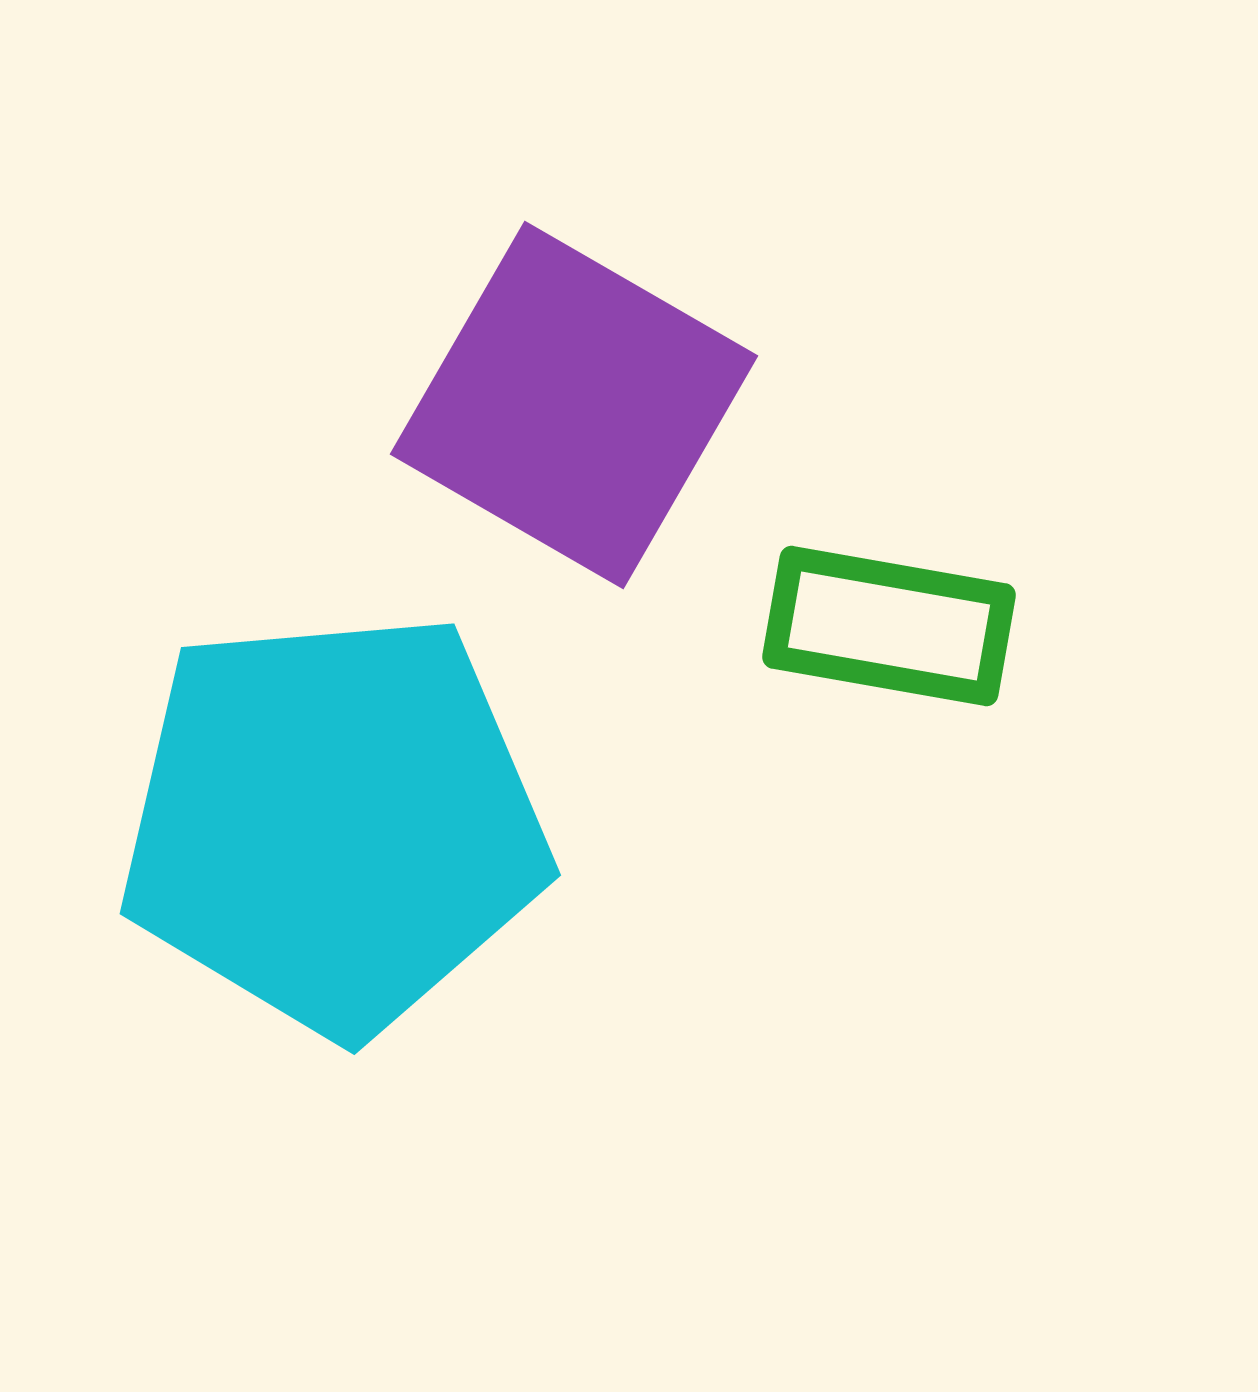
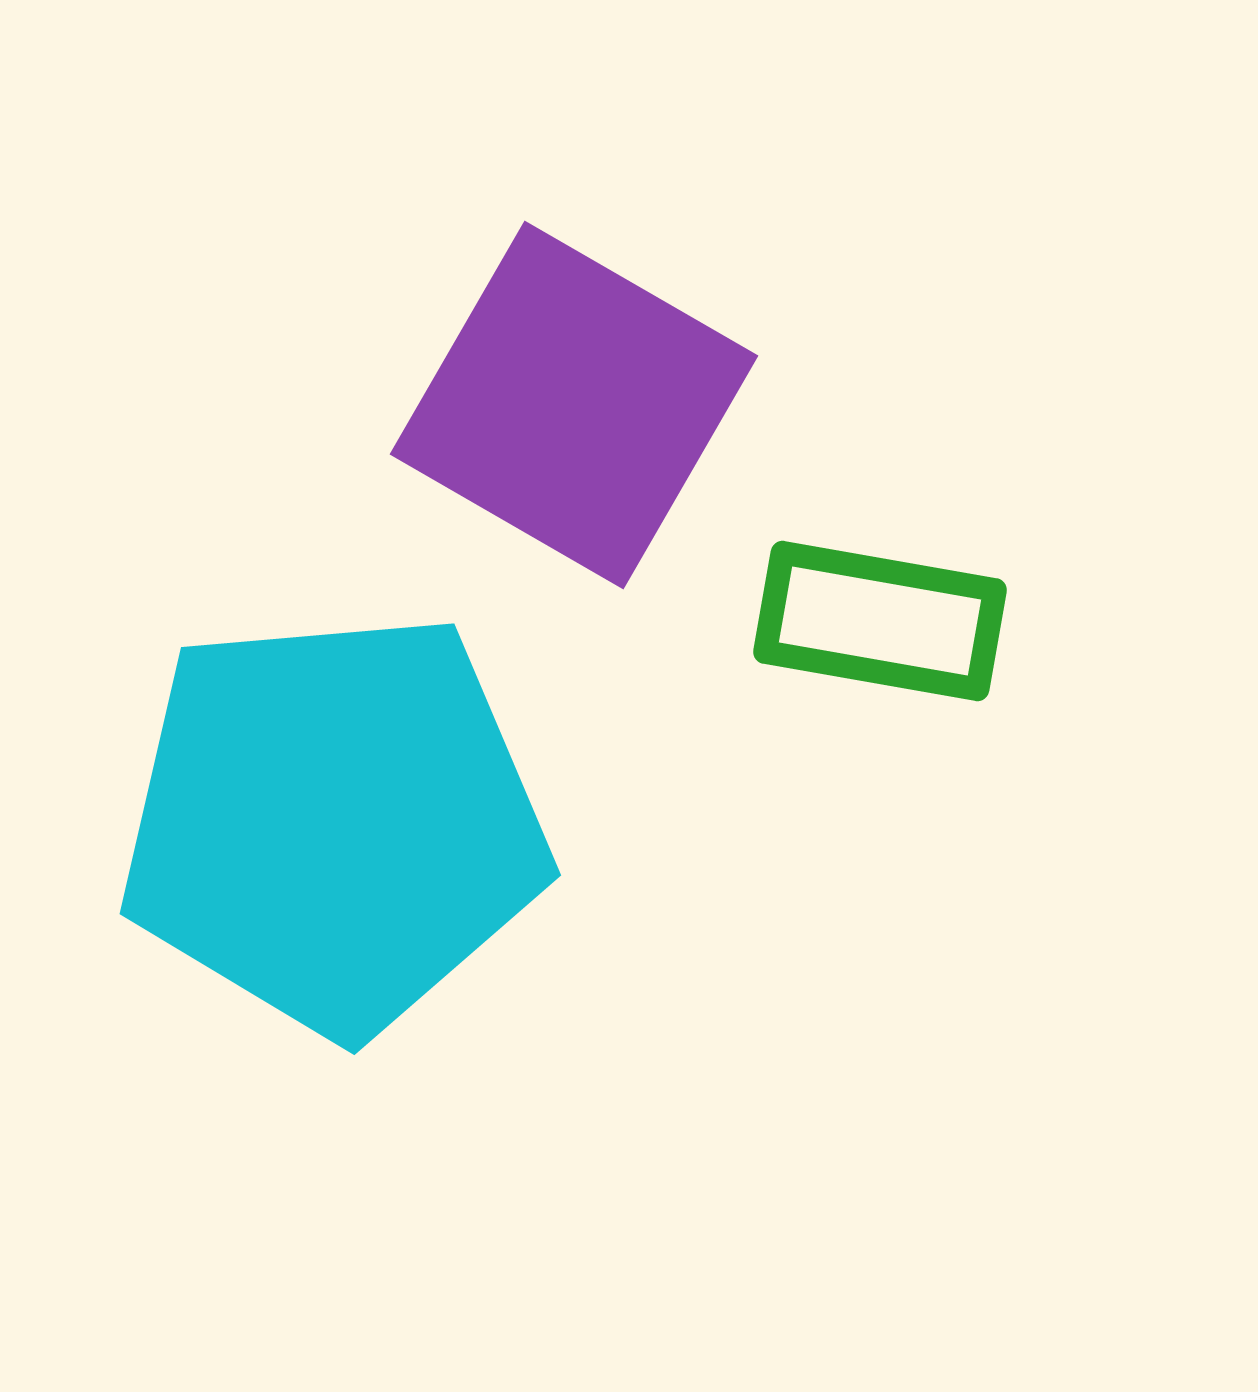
green rectangle: moved 9 px left, 5 px up
